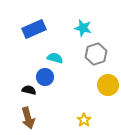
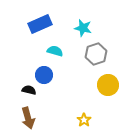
blue rectangle: moved 6 px right, 5 px up
cyan semicircle: moved 7 px up
blue circle: moved 1 px left, 2 px up
